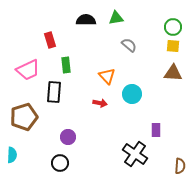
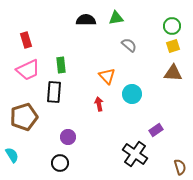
green circle: moved 1 px left, 1 px up
red rectangle: moved 24 px left
yellow square: rotated 24 degrees counterclockwise
green rectangle: moved 5 px left
red arrow: moved 1 px left, 1 px down; rotated 112 degrees counterclockwise
purple rectangle: rotated 56 degrees clockwise
cyan semicircle: rotated 35 degrees counterclockwise
brown semicircle: moved 1 px down; rotated 21 degrees counterclockwise
